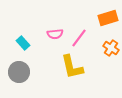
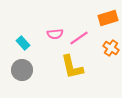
pink line: rotated 18 degrees clockwise
gray circle: moved 3 px right, 2 px up
